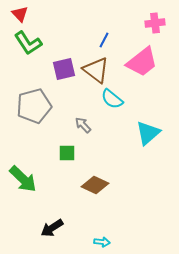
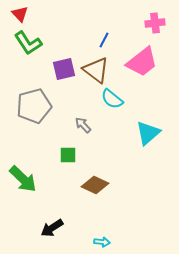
green square: moved 1 px right, 2 px down
